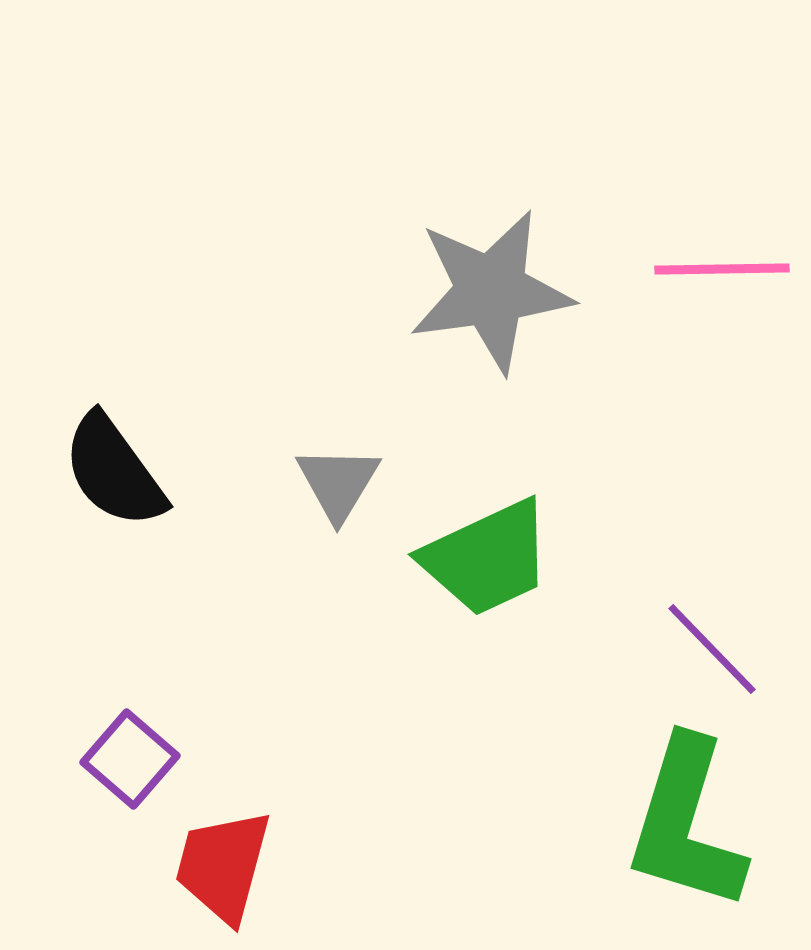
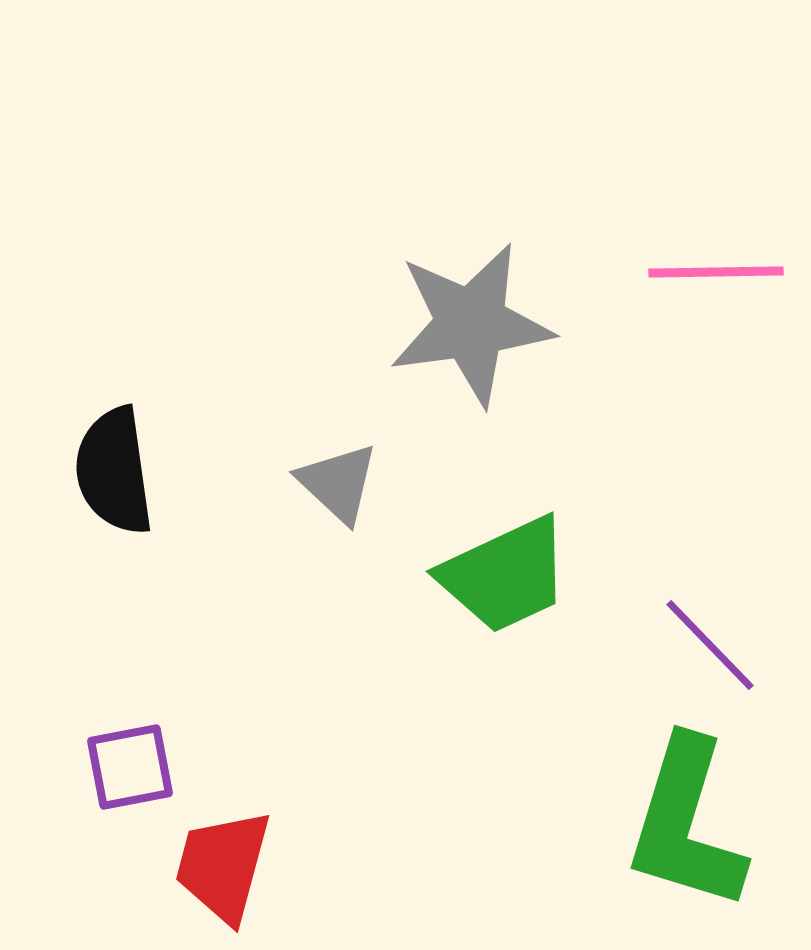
pink line: moved 6 px left, 3 px down
gray star: moved 20 px left, 33 px down
black semicircle: rotated 28 degrees clockwise
gray triangle: rotated 18 degrees counterclockwise
green trapezoid: moved 18 px right, 17 px down
purple line: moved 2 px left, 4 px up
purple square: moved 8 px down; rotated 38 degrees clockwise
